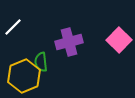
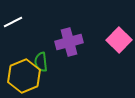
white line: moved 5 px up; rotated 18 degrees clockwise
